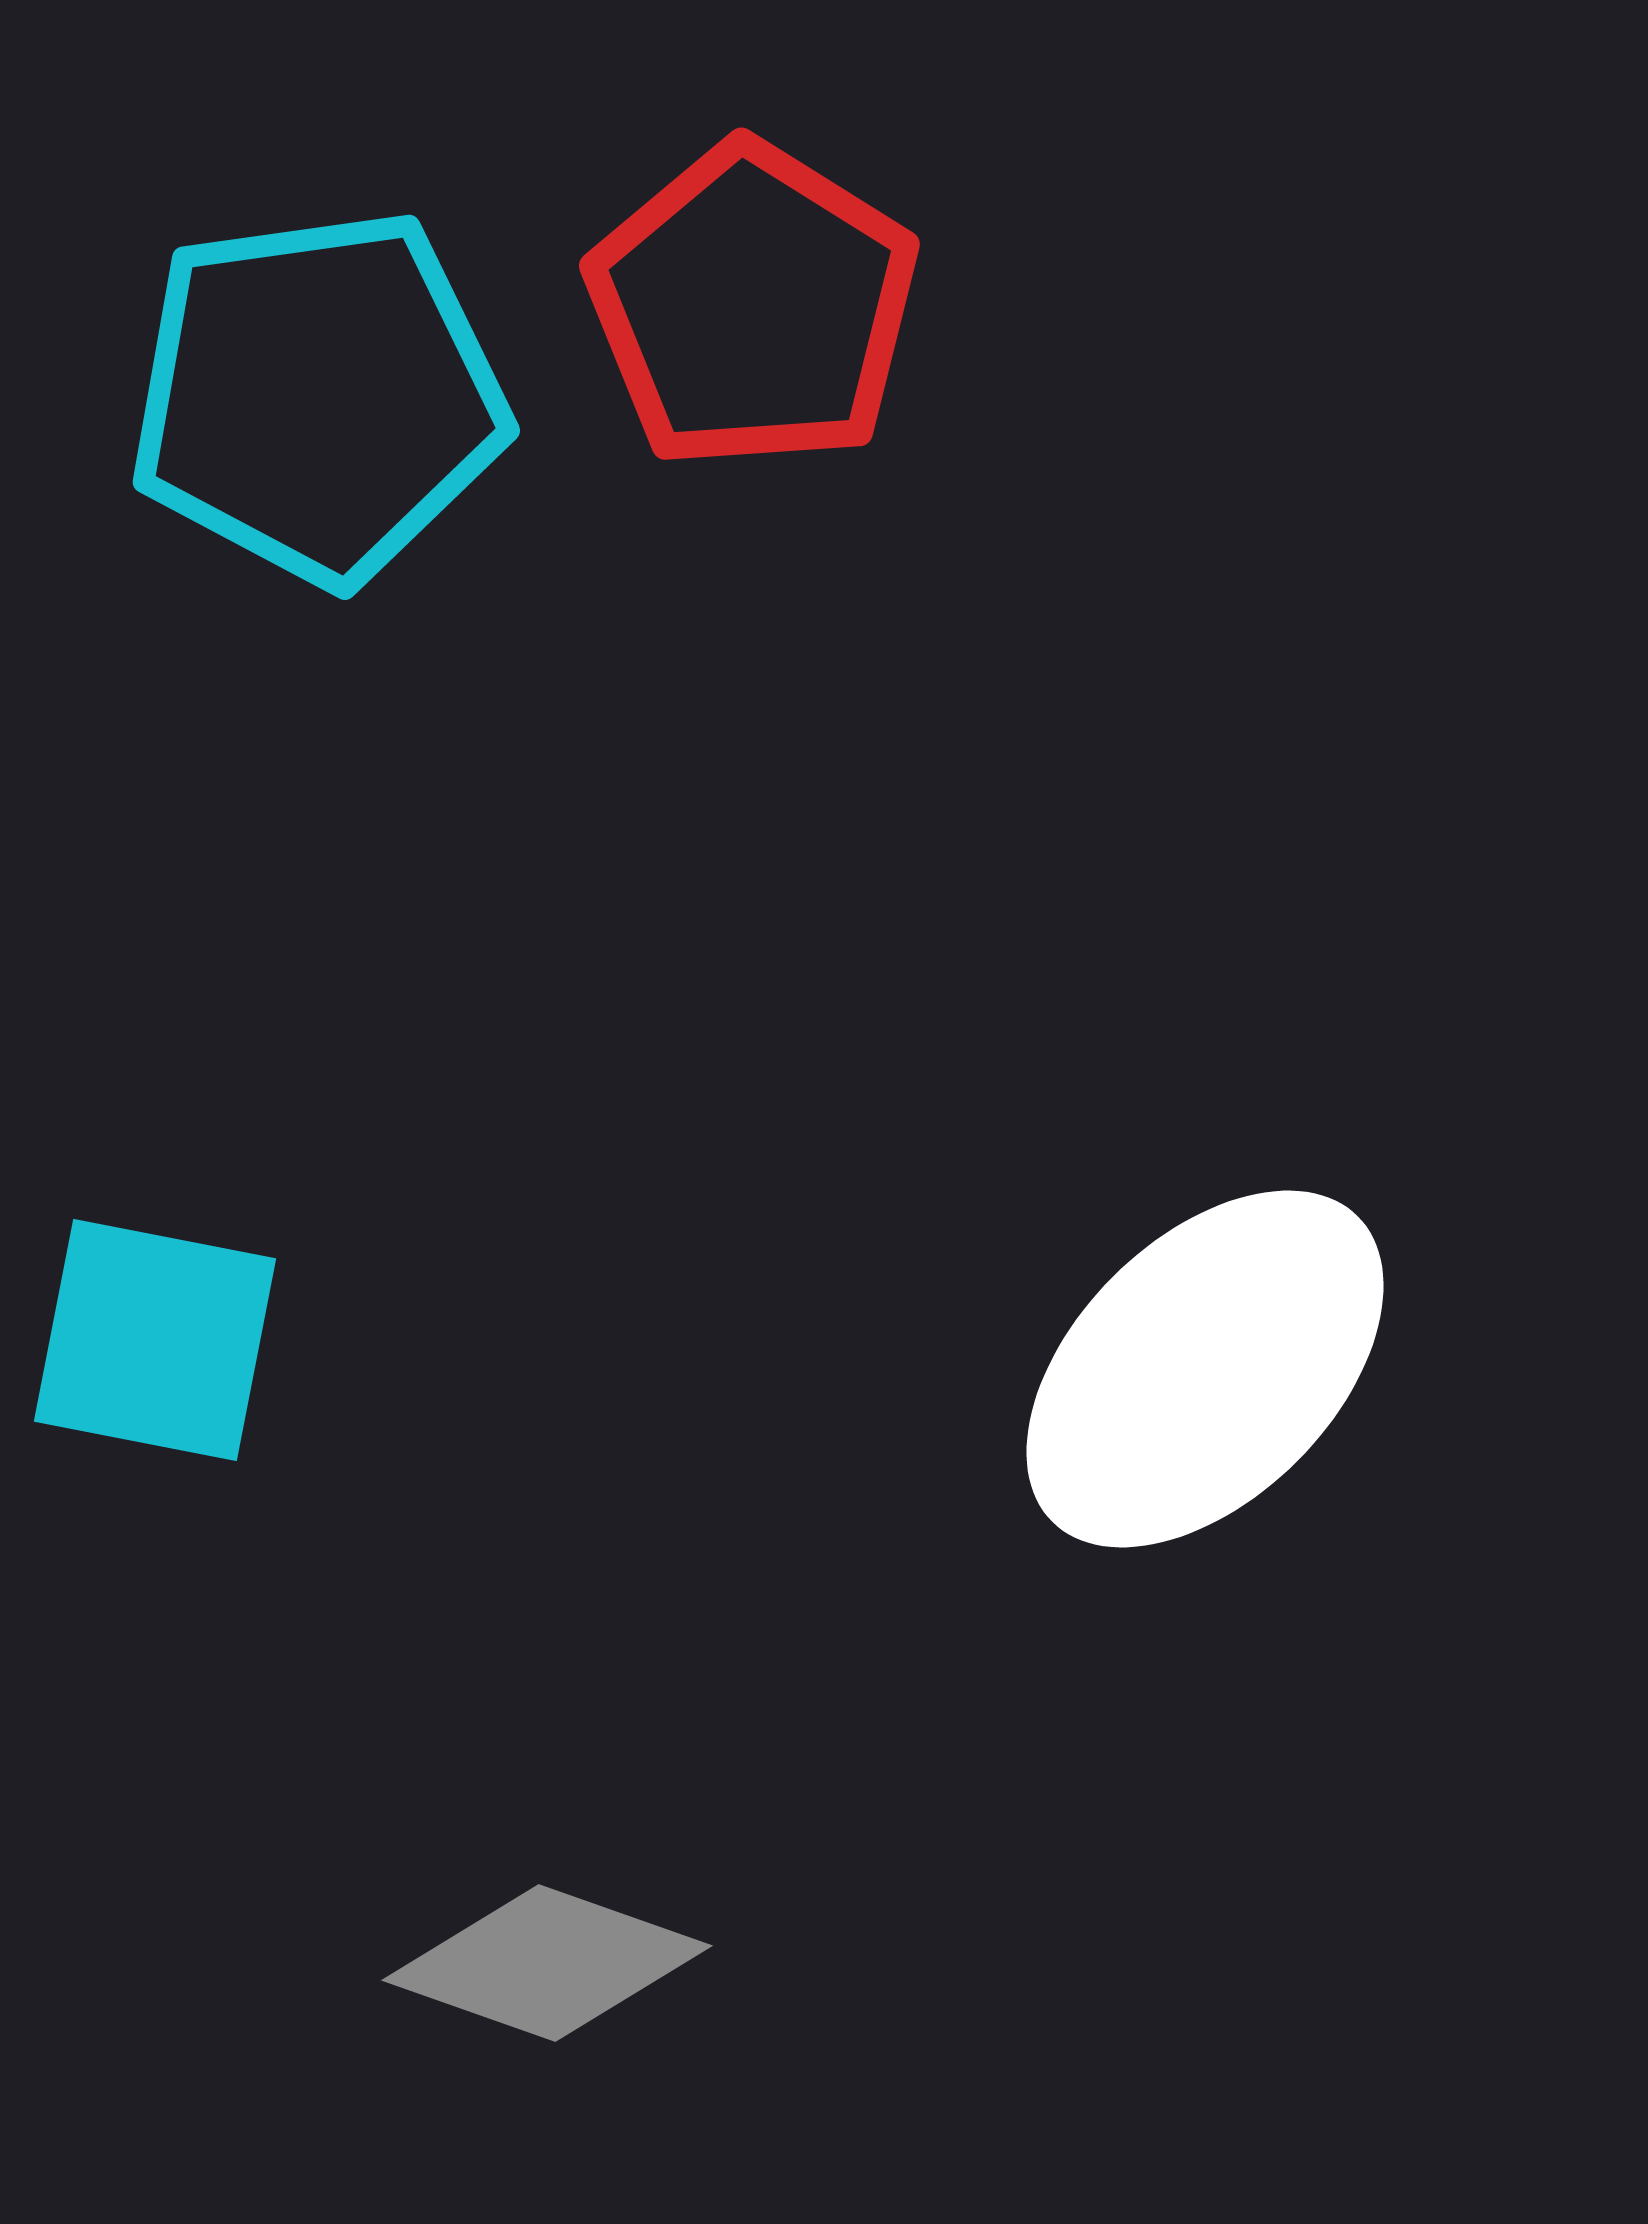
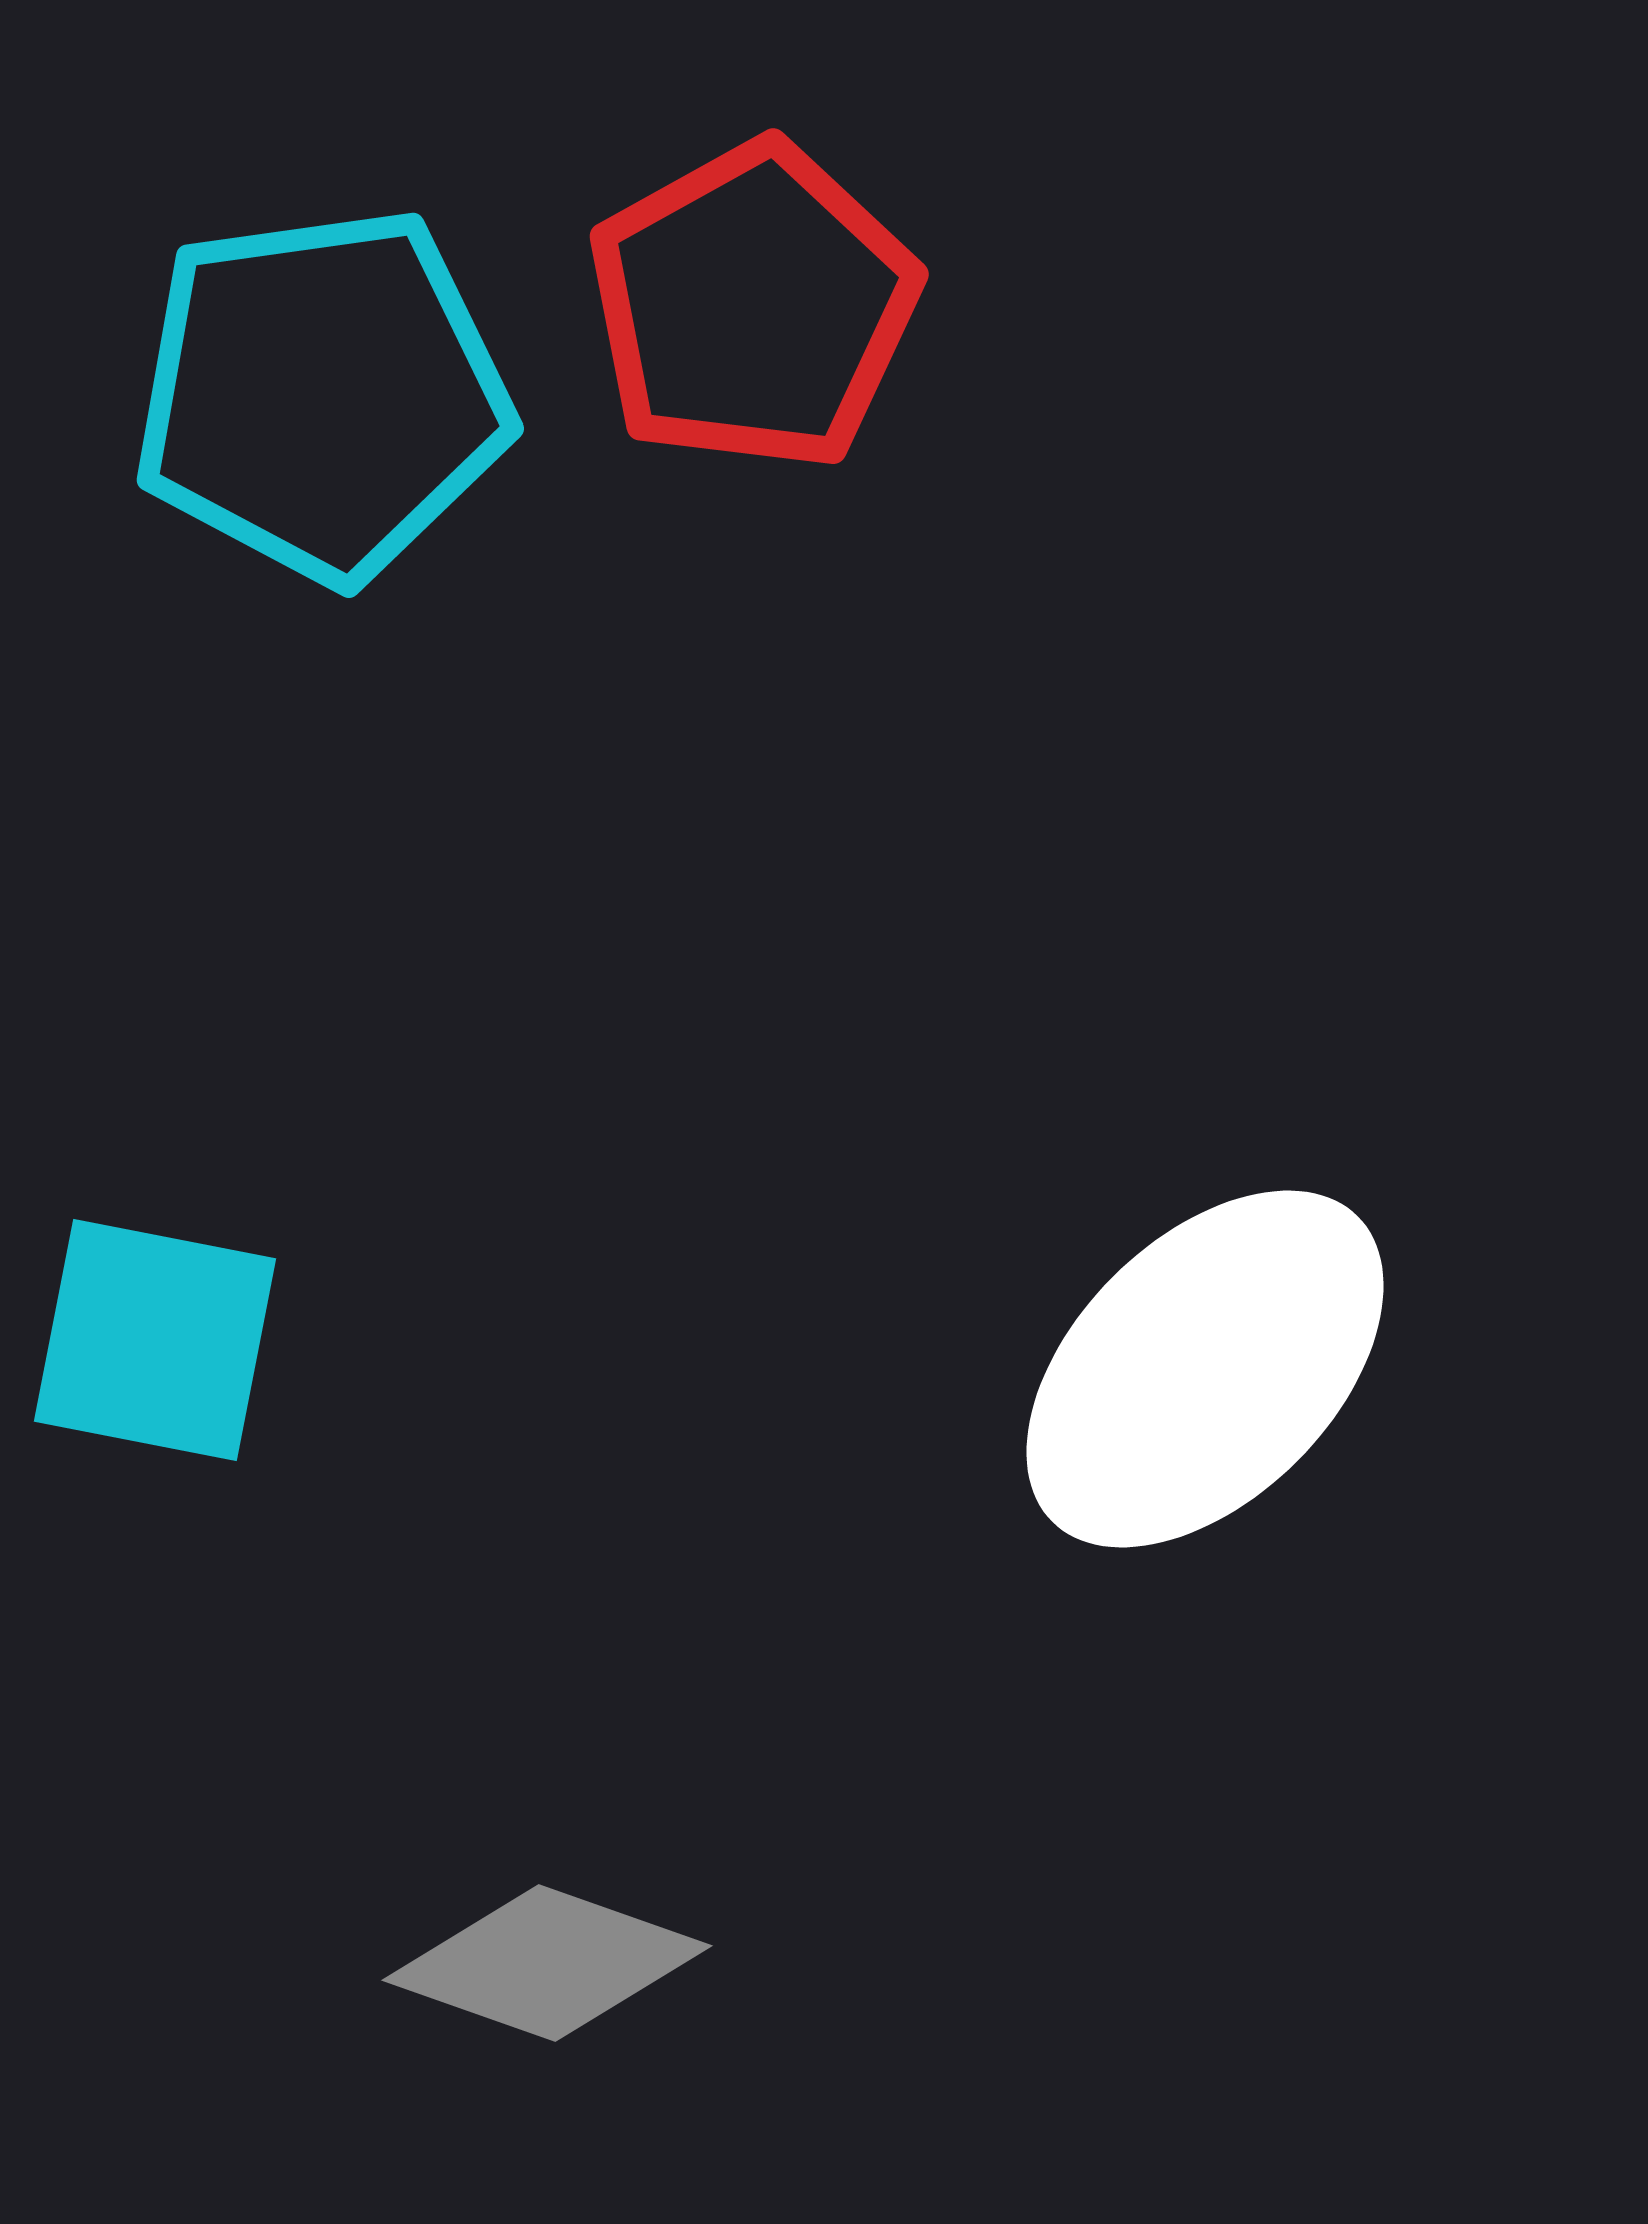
red pentagon: rotated 11 degrees clockwise
cyan pentagon: moved 4 px right, 2 px up
